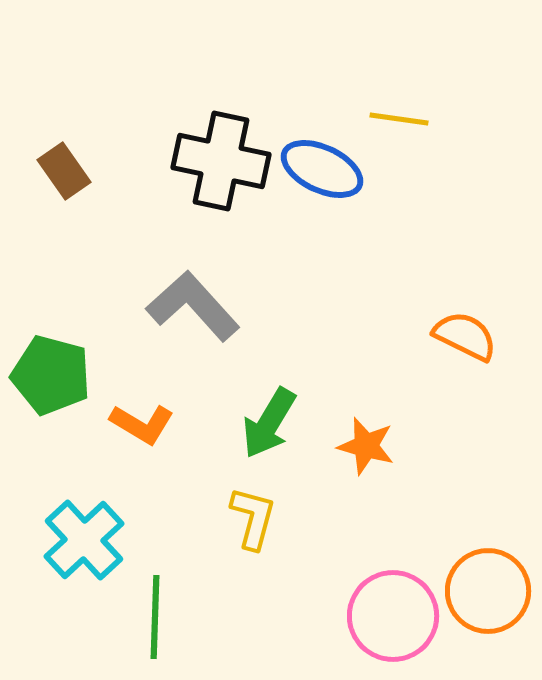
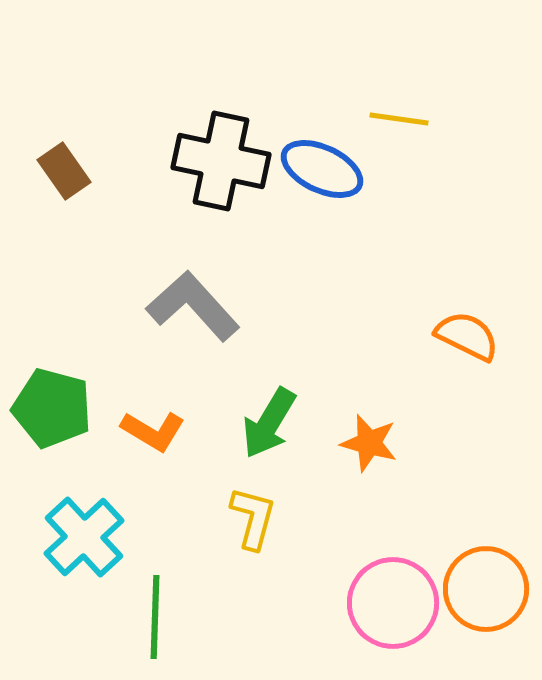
orange semicircle: moved 2 px right
green pentagon: moved 1 px right, 33 px down
orange L-shape: moved 11 px right, 7 px down
orange star: moved 3 px right, 3 px up
cyan cross: moved 3 px up
orange circle: moved 2 px left, 2 px up
pink circle: moved 13 px up
